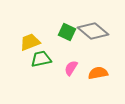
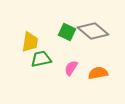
yellow trapezoid: rotated 120 degrees clockwise
